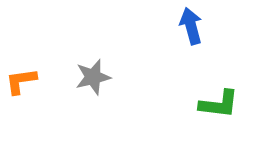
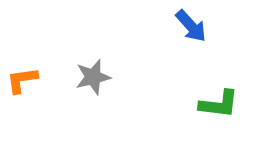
blue arrow: rotated 153 degrees clockwise
orange L-shape: moved 1 px right, 1 px up
